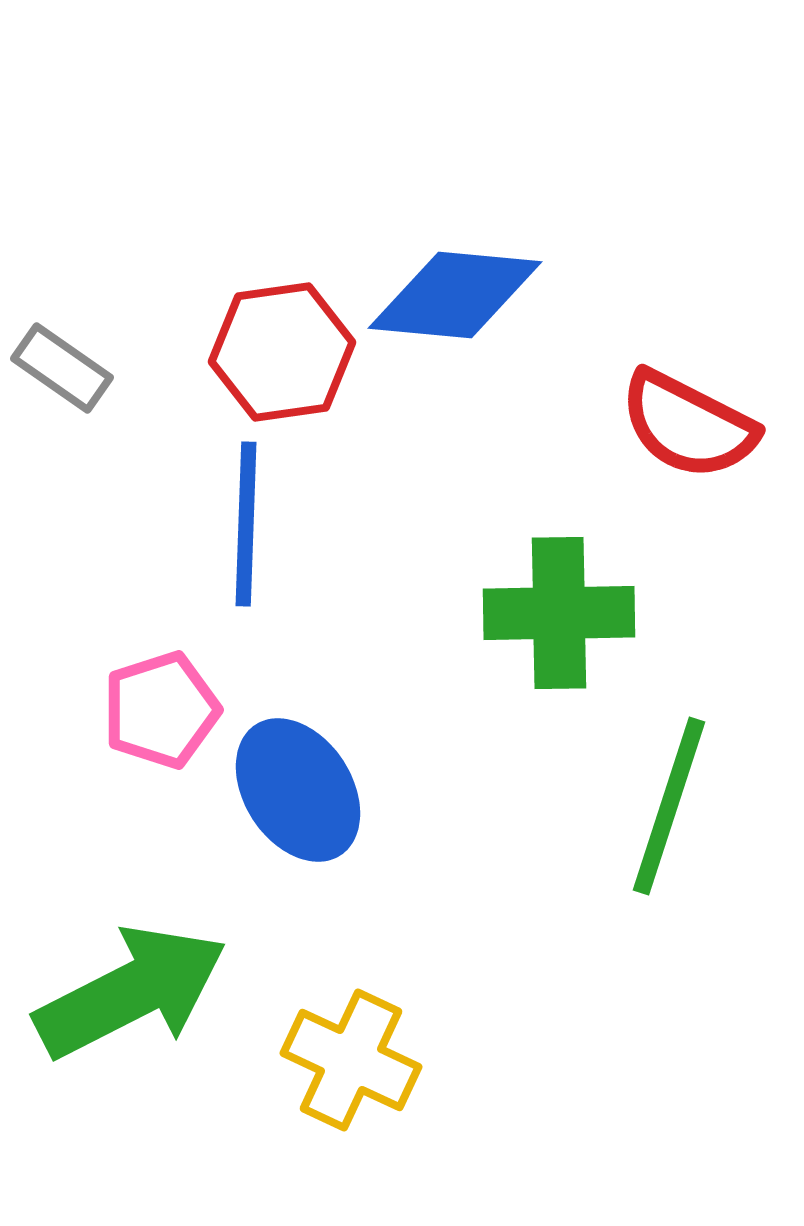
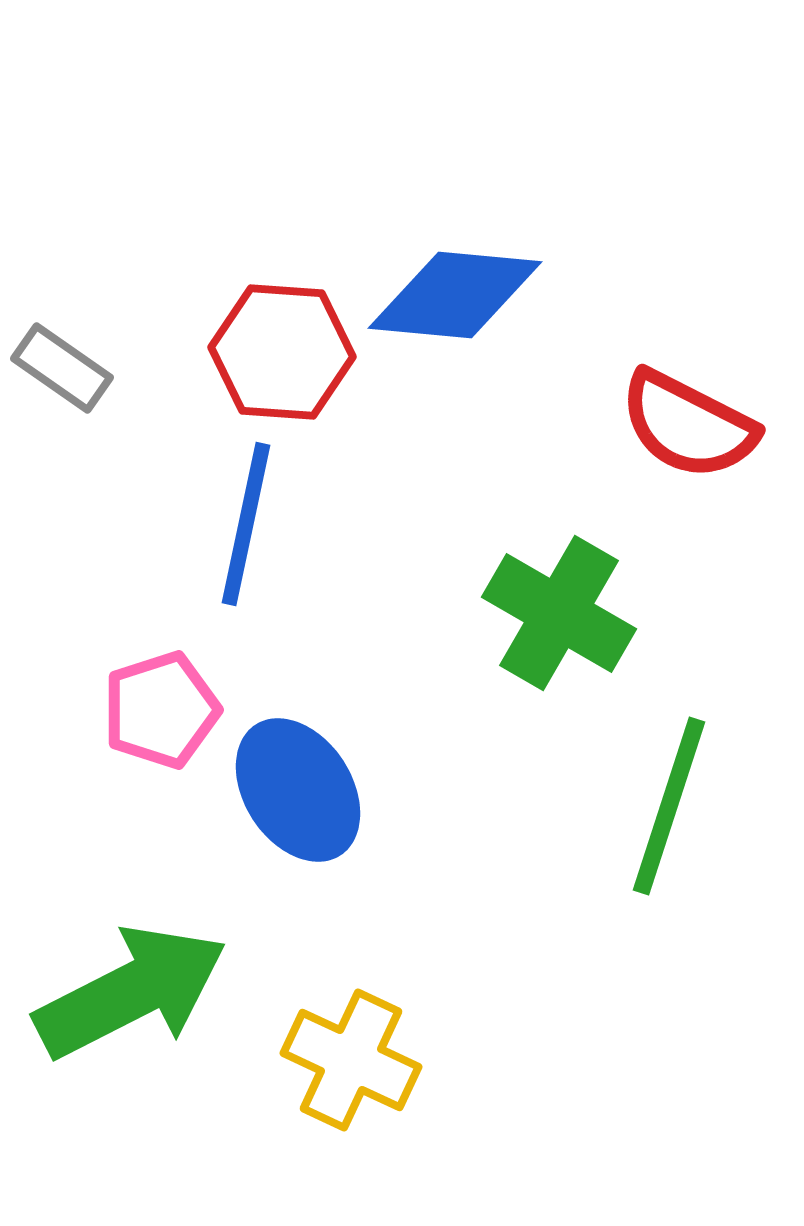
red hexagon: rotated 12 degrees clockwise
blue line: rotated 10 degrees clockwise
green cross: rotated 31 degrees clockwise
